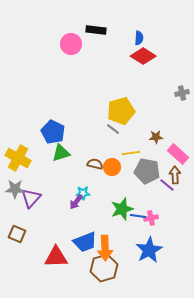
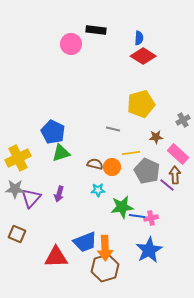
gray cross: moved 1 px right, 27 px down; rotated 16 degrees counterclockwise
yellow pentagon: moved 20 px right, 7 px up
gray line: rotated 24 degrees counterclockwise
yellow cross: rotated 35 degrees clockwise
gray pentagon: rotated 15 degrees clockwise
cyan star: moved 15 px right, 3 px up
purple arrow: moved 17 px left, 8 px up; rotated 21 degrees counterclockwise
green star: moved 2 px up; rotated 10 degrees clockwise
blue line: moved 1 px left
brown hexagon: moved 1 px right
